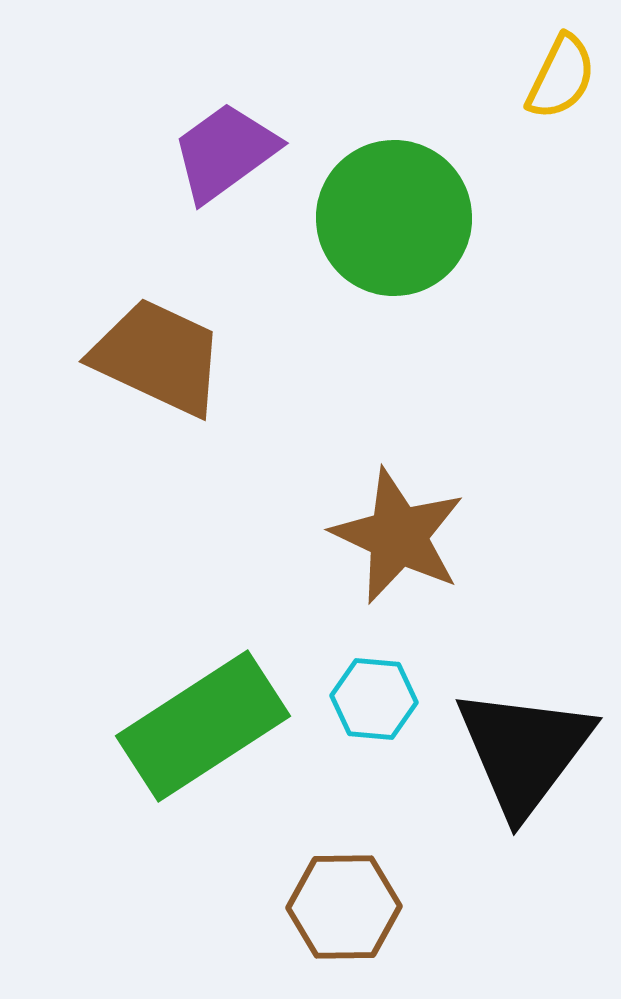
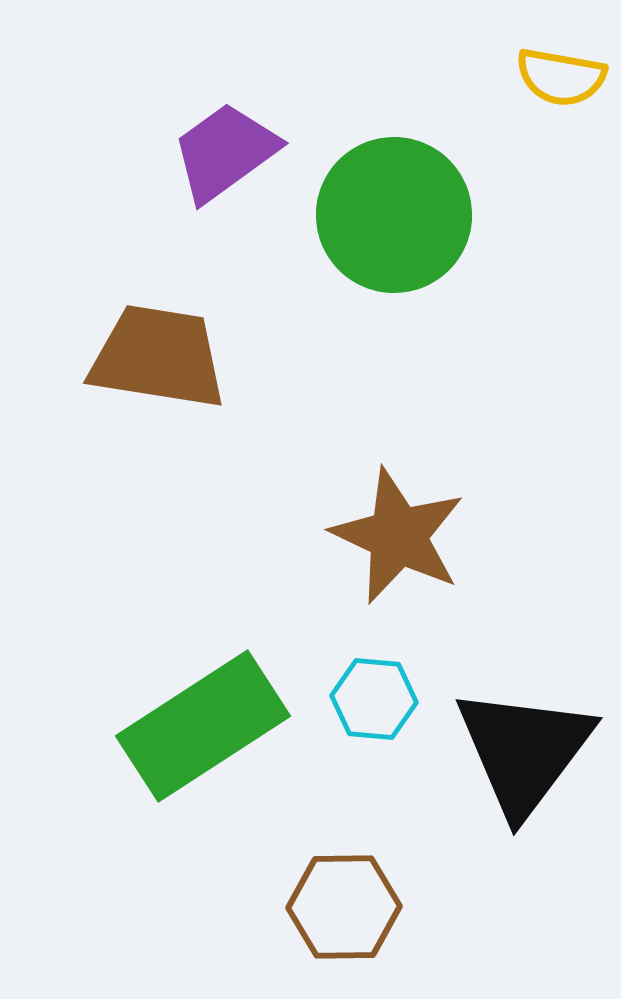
yellow semicircle: rotated 74 degrees clockwise
green circle: moved 3 px up
brown trapezoid: rotated 16 degrees counterclockwise
